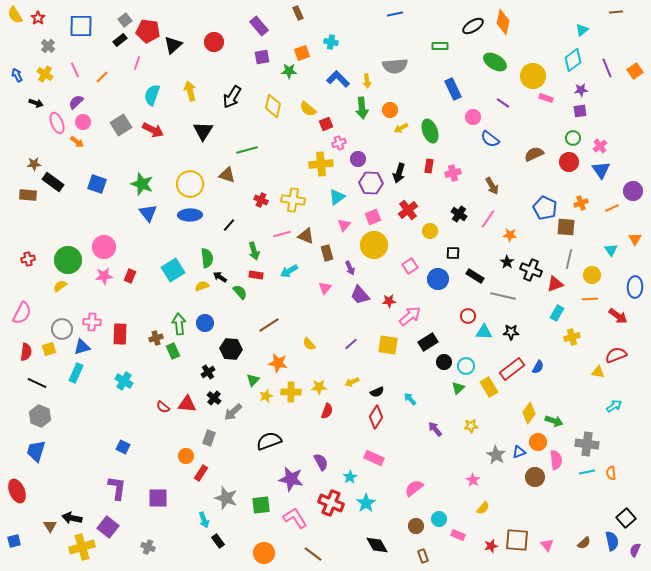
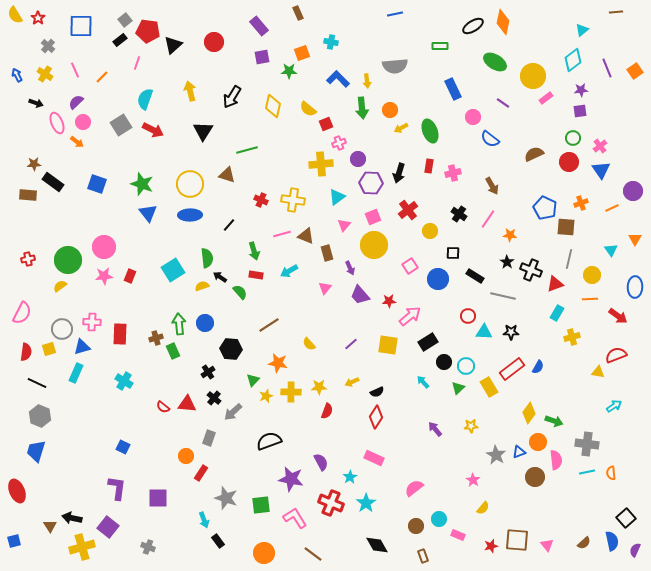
cyan semicircle at (152, 95): moved 7 px left, 4 px down
pink rectangle at (546, 98): rotated 56 degrees counterclockwise
cyan arrow at (410, 399): moved 13 px right, 17 px up
